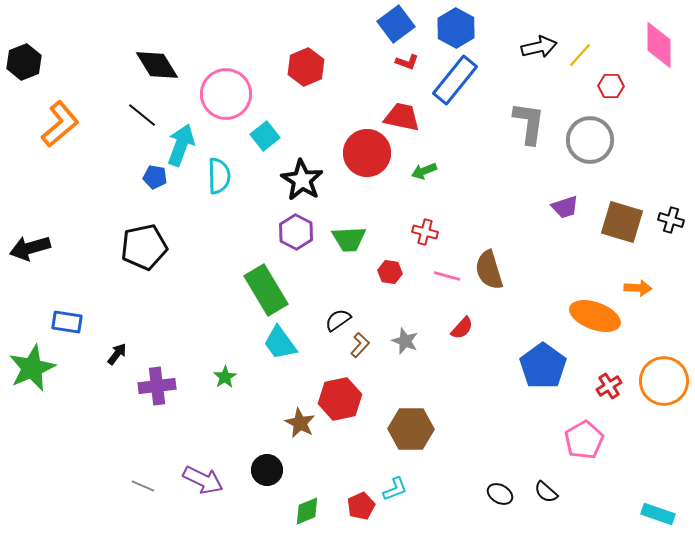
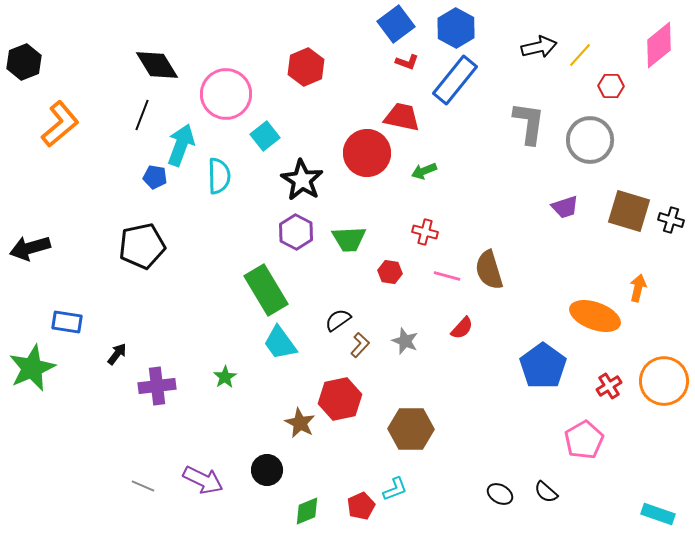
pink diamond at (659, 45): rotated 51 degrees clockwise
black line at (142, 115): rotated 72 degrees clockwise
brown square at (622, 222): moved 7 px right, 11 px up
black pentagon at (144, 247): moved 2 px left, 1 px up
orange arrow at (638, 288): rotated 80 degrees counterclockwise
